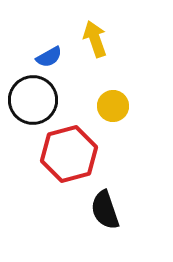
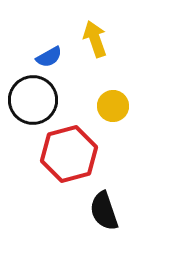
black semicircle: moved 1 px left, 1 px down
